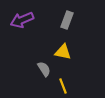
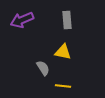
gray rectangle: rotated 24 degrees counterclockwise
gray semicircle: moved 1 px left, 1 px up
yellow line: rotated 63 degrees counterclockwise
